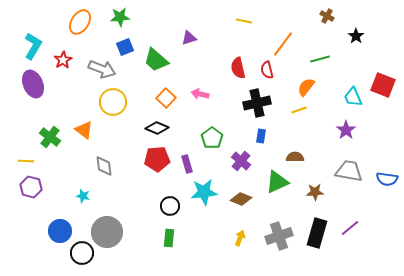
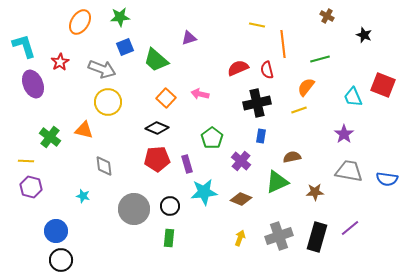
yellow line at (244, 21): moved 13 px right, 4 px down
black star at (356, 36): moved 8 px right, 1 px up; rotated 14 degrees counterclockwise
orange line at (283, 44): rotated 44 degrees counterclockwise
cyan L-shape at (33, 46): moved 9 px left; rotated 48 degrees counterclockwise
red star at (63, 60): moved 3 px left, 2 px down
red semicircle at (238, 68): rotated 80 degrees clockwise
yellow circle at (113, 102): moved 5 px left
orange triangle at (84, 130): rotated 24 degrees counterclockwise
purple star at (346, 130): moved 2 px left, 4 px down
brown semicircle at (295, 157): moved 3 px left; rotated 12 degrees counterclockwise
blue circle at (60, 231): moved 4 px left
gray circle at (107, 232): moved 27 px right, 23 px up
black rectangle at (317, 233): moved 4 px down
black circle at (82, 253): moved 21 px left, 7 px down
